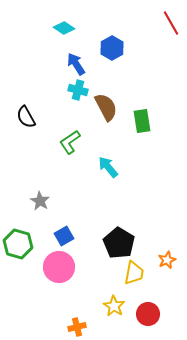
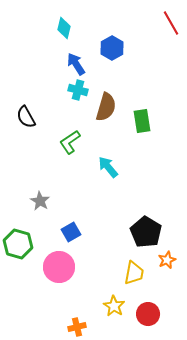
cyan diamond: rotated 70 degrees clockwise
brown semicircle: rotated 44 degrees clockwise
blue square: moved 7 px right, 4 px up
black pentagon: moved 27 px right, 11 px up
